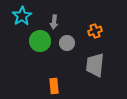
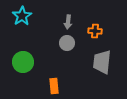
gray arrow: moved 14 px right
orange cross: rotated 24 degrees clockwise
green circle: moved 17 px left, 21 px down
gray trapezoid: moved 7 px right, 3 px up
